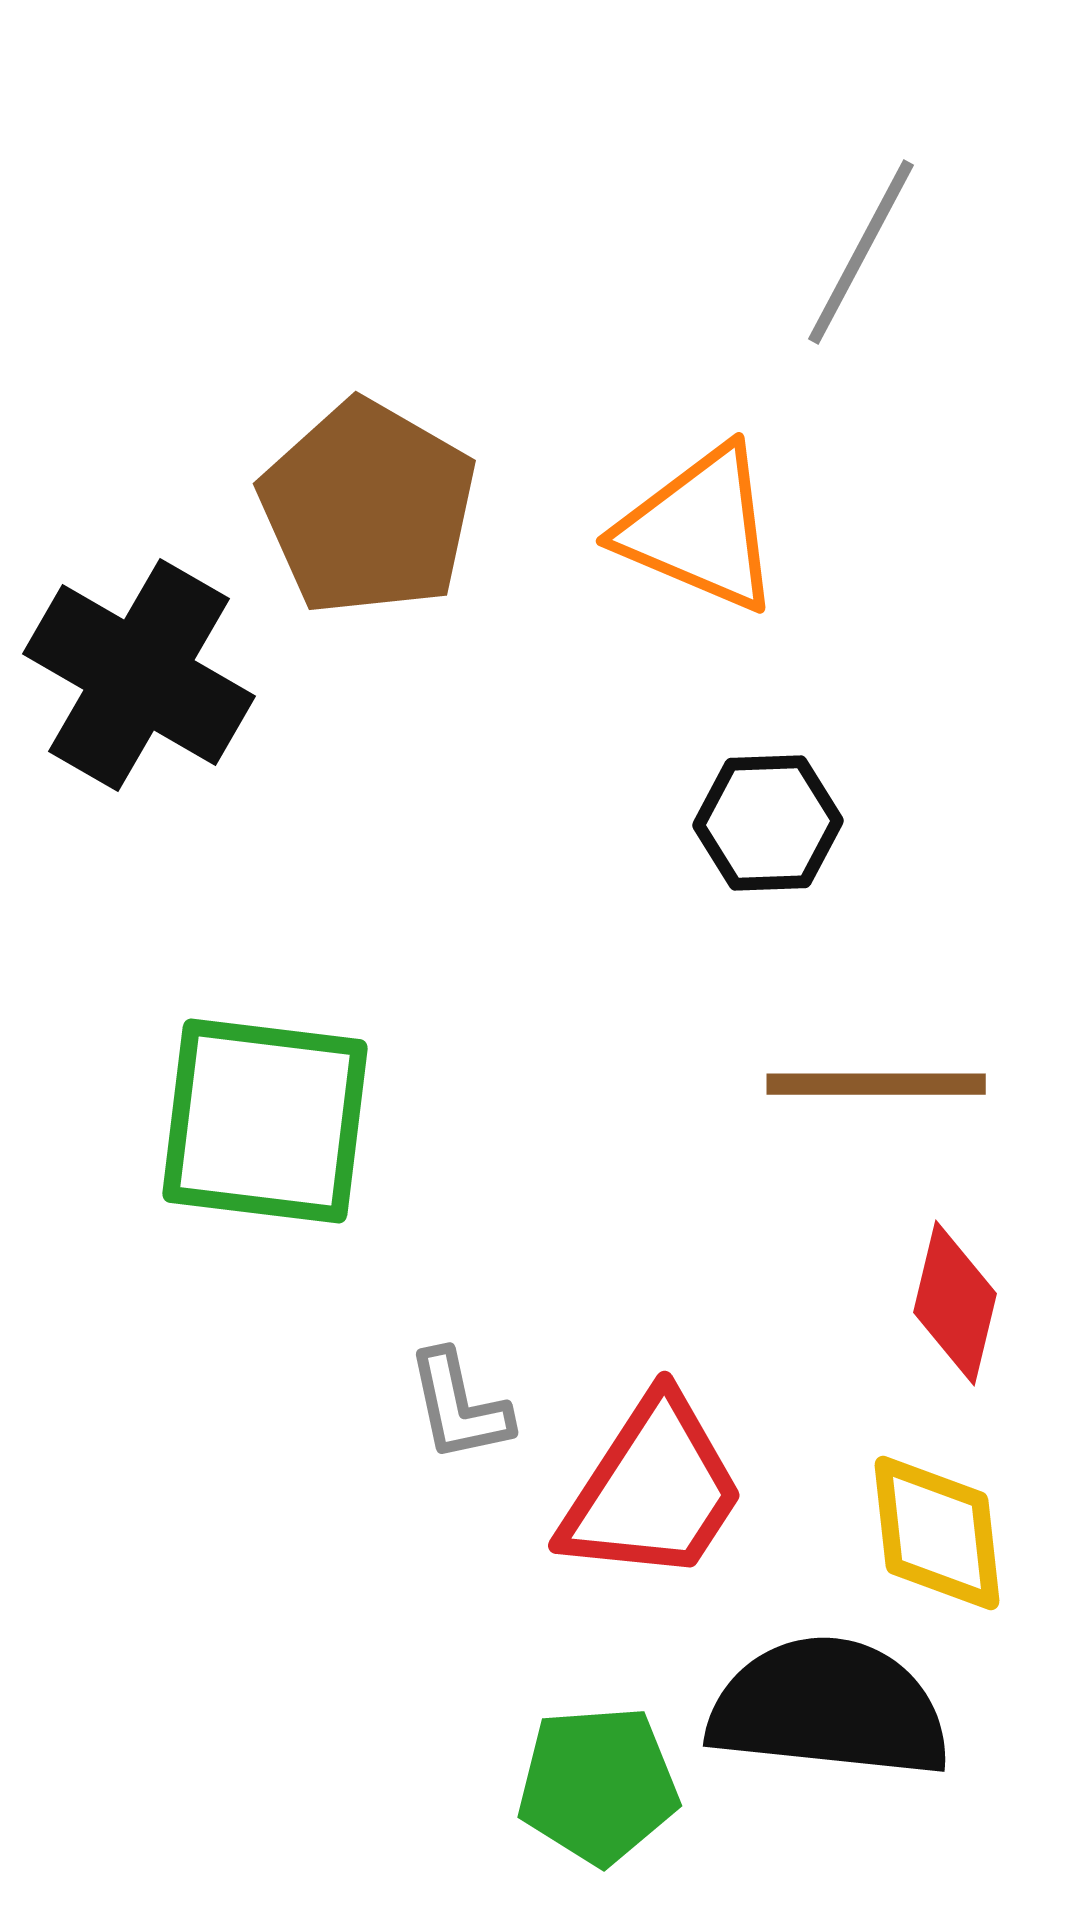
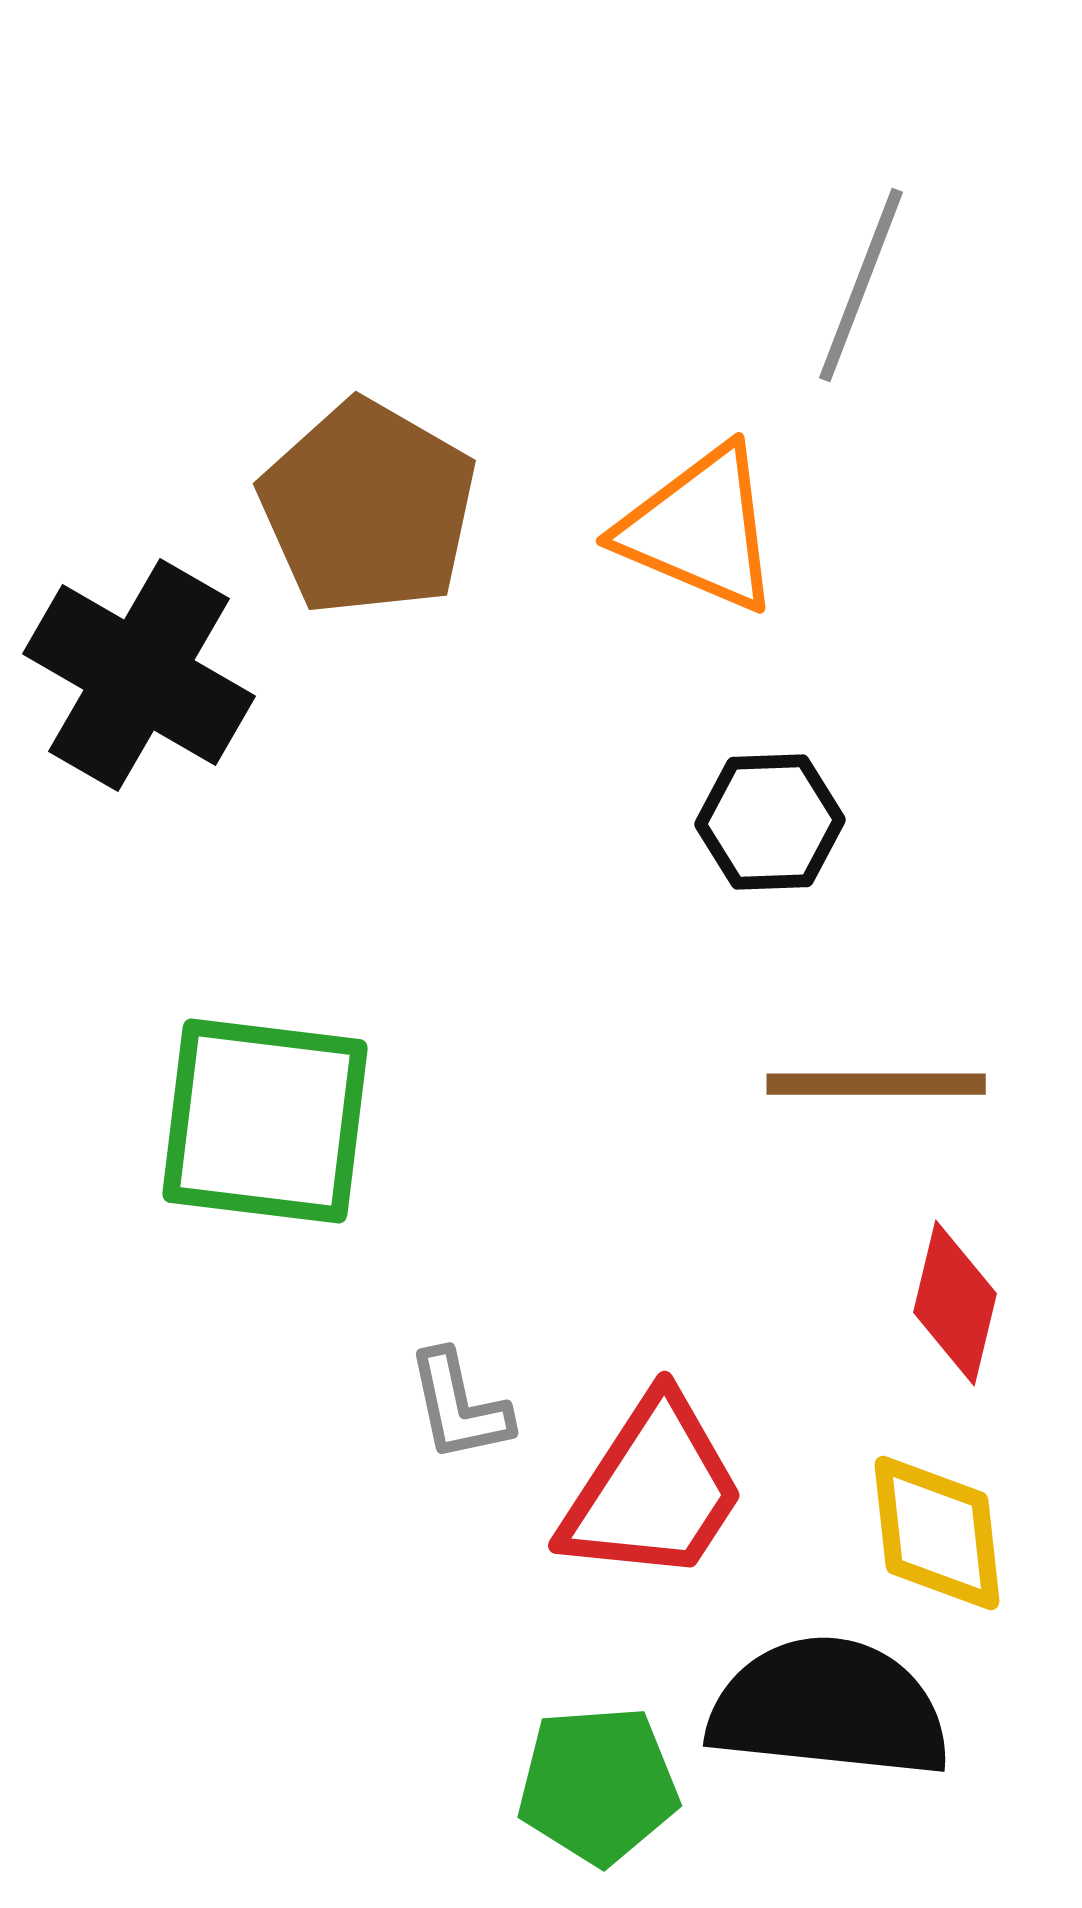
gray line: moved 33 px down; rotated 7 degrees counterclockwise
black hexagon: moved 2 px right, 1 px up
